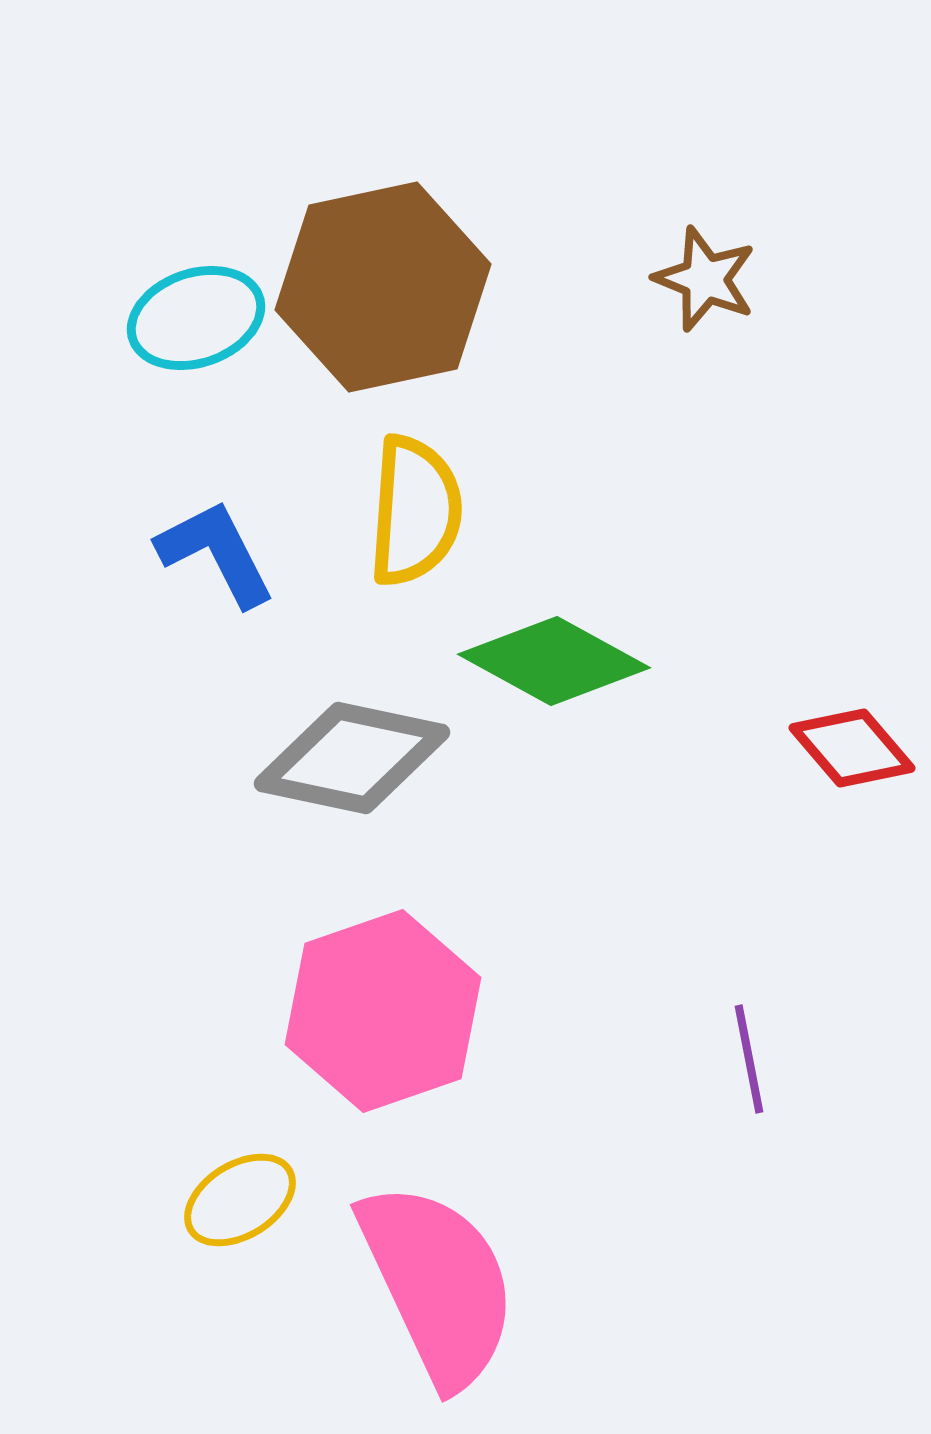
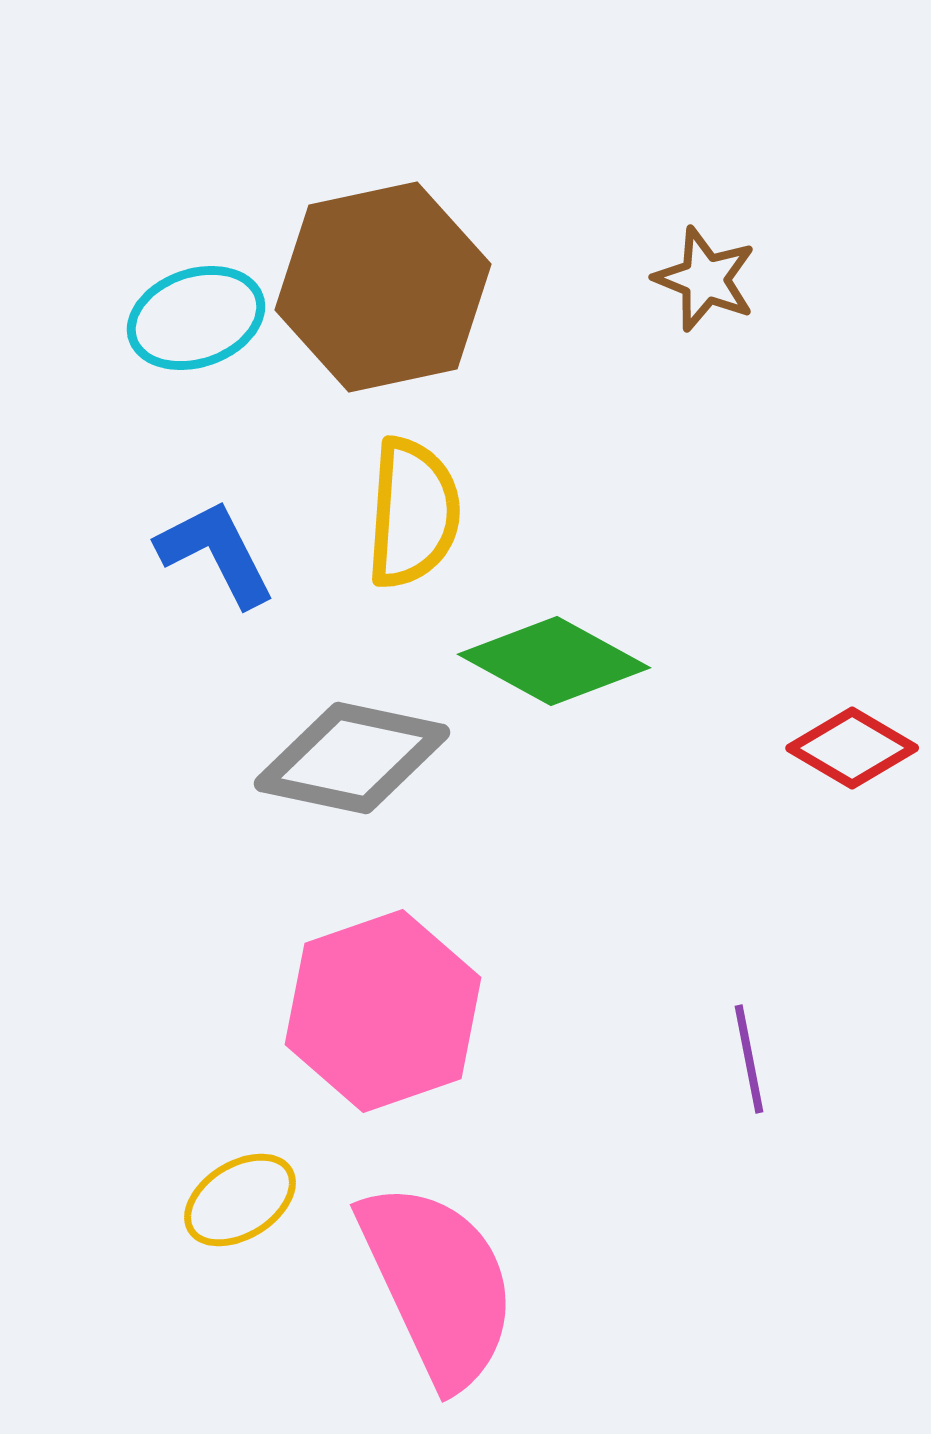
yellow semicircle: moved 2 px left, 2 px down
red diamond: rotated 19 degrees counterclockwise
